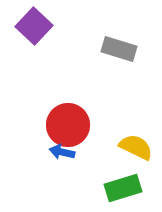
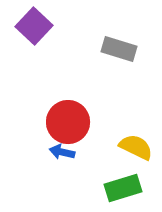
red circle: moved 3 px up
